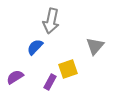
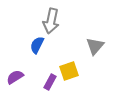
blue semicircle: moved 2 px right, 2 px up; rotated 18 degrees counterclockwise
yellow square: moved 1 px right, 2 px down
